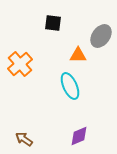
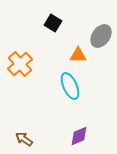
black square: rotated 24 degrees clockwise
